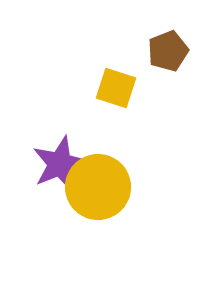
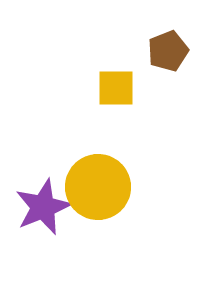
yellow square: rotated 18 degrees counterclockwise
purple star: moved 17 px left, 43 px down
